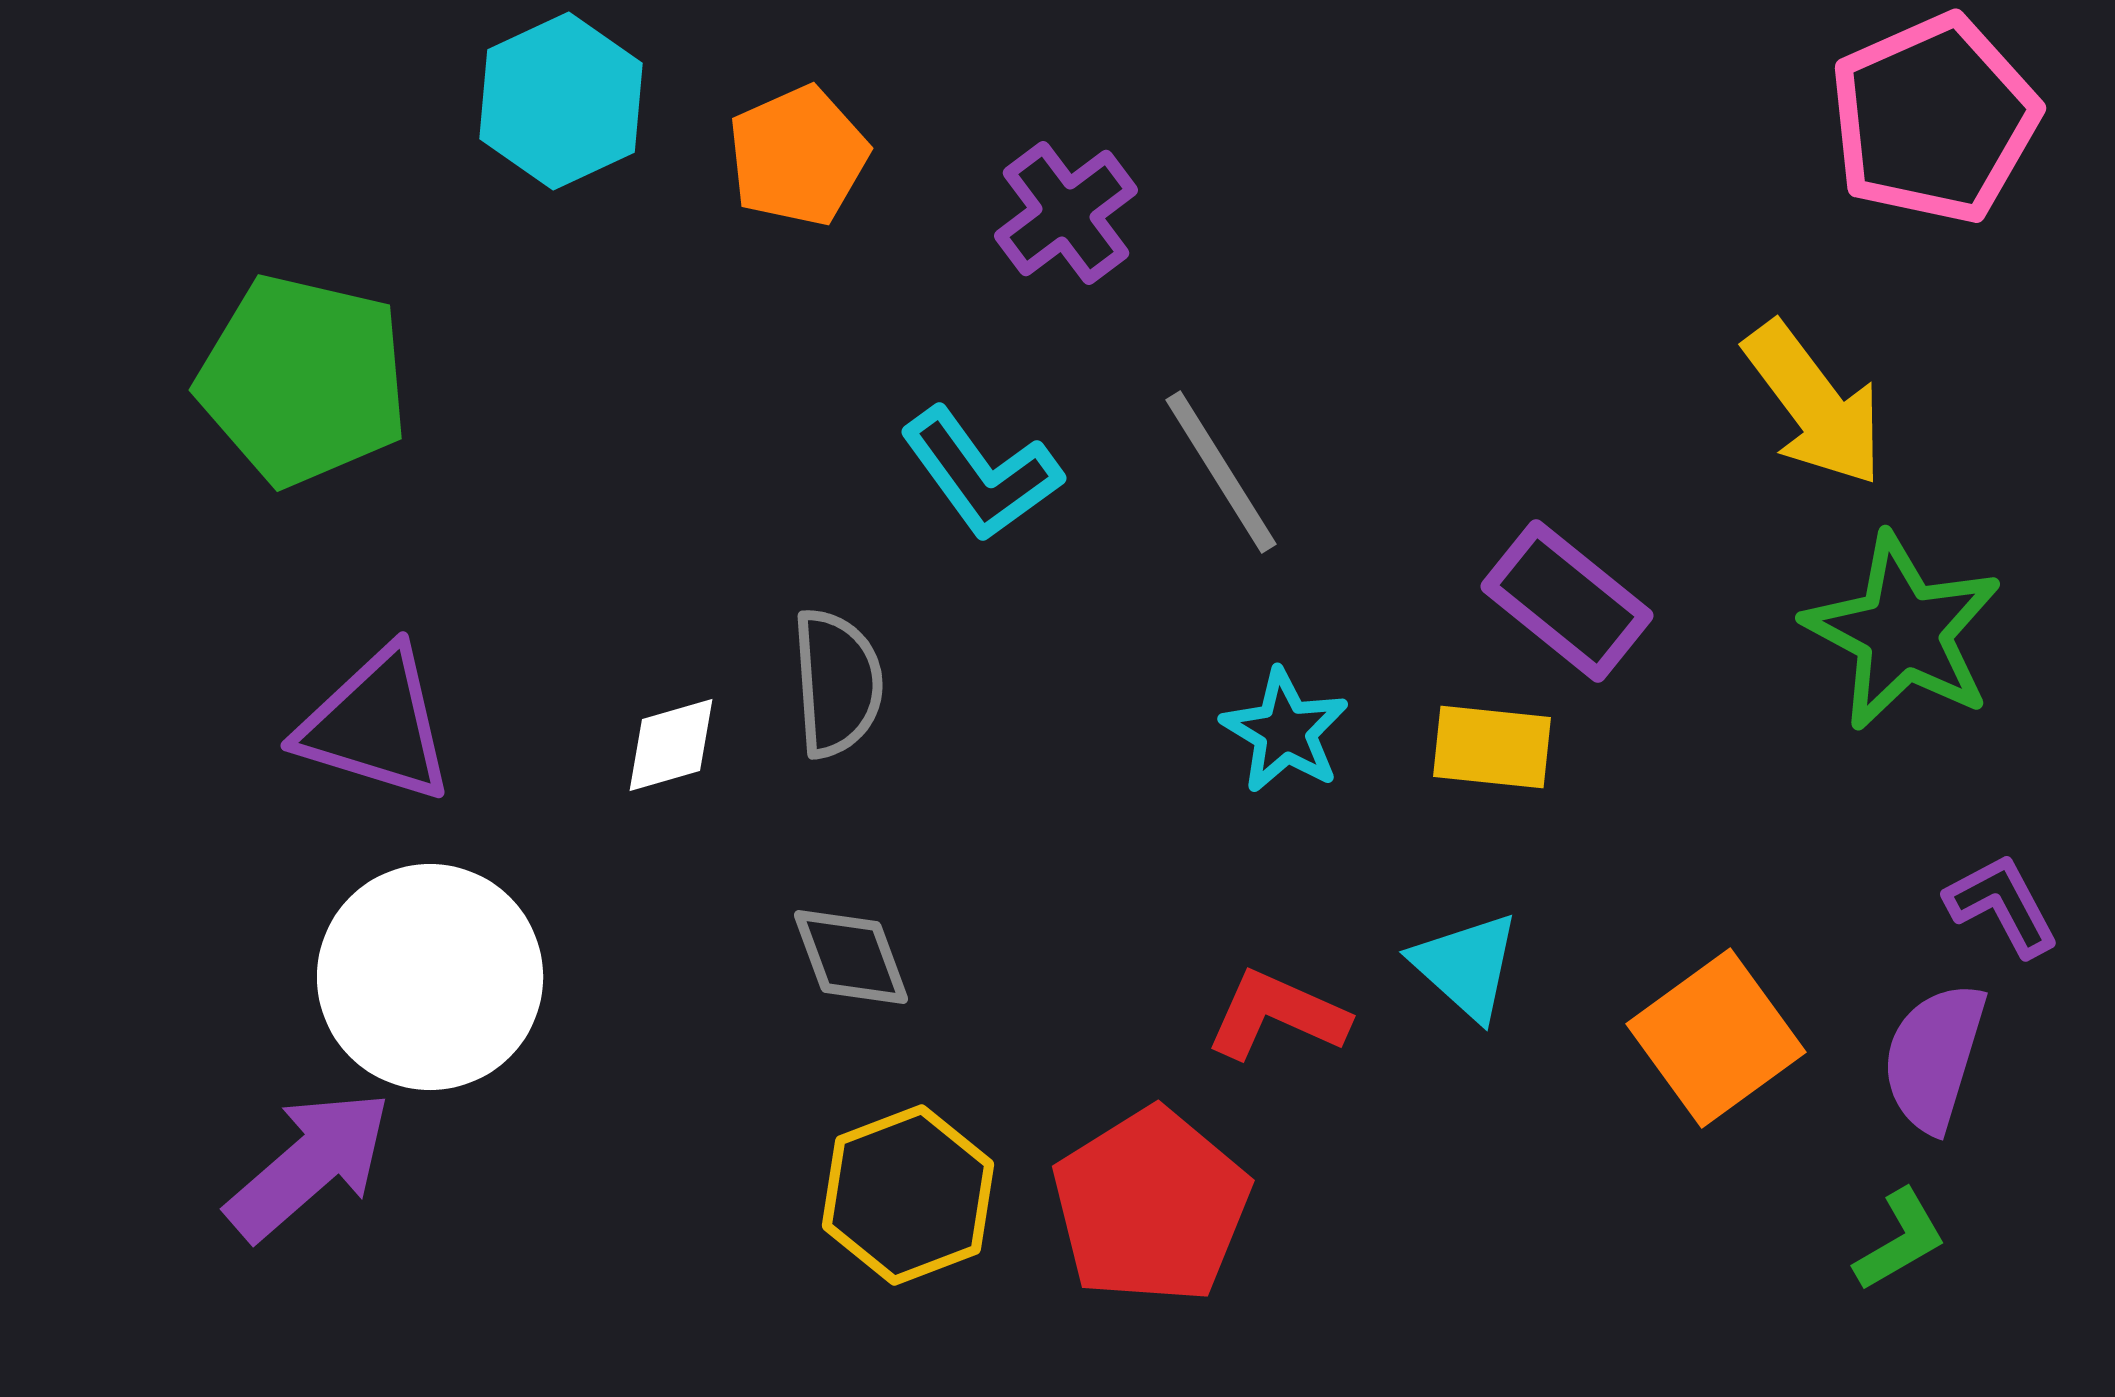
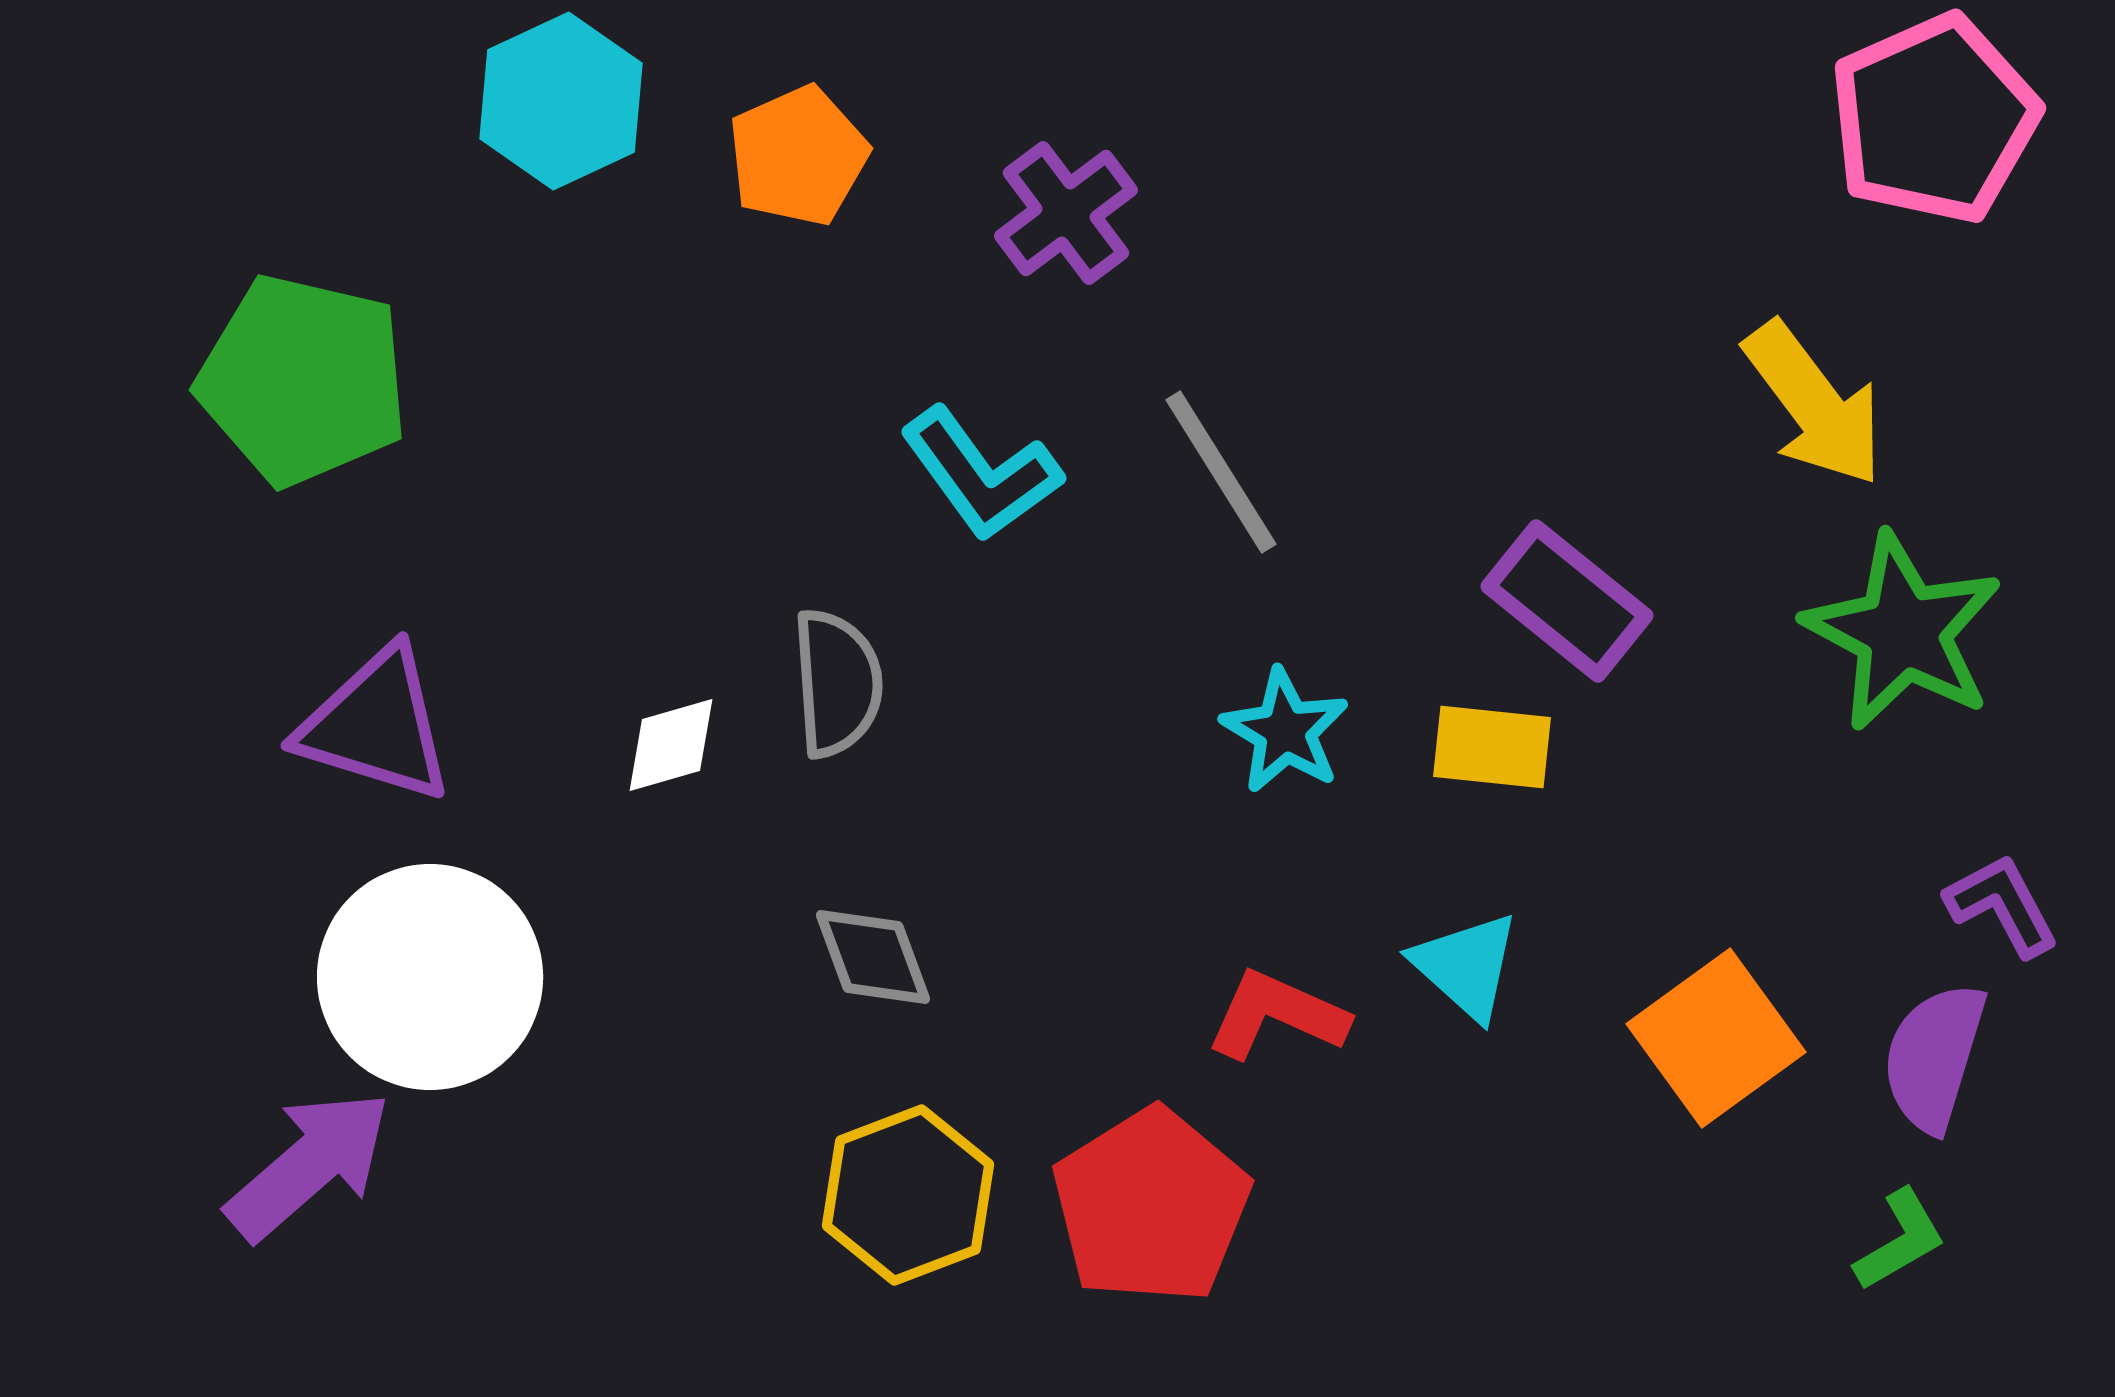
gray diamond: moved 22 px right
